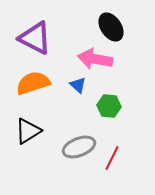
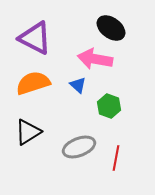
black ellipse: moved 1 px down; rotated 20 degrees counterclockwise
green hexagon: rotated 15 degrees clockwise
black triangle: moved 1 px down
red line: moved 4 px right; rotated 15 degrees counterclockwise
